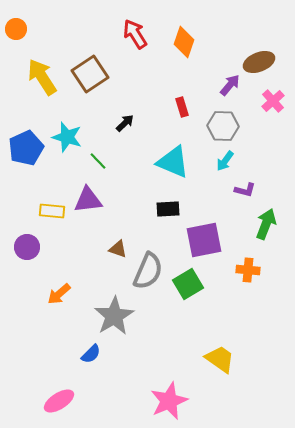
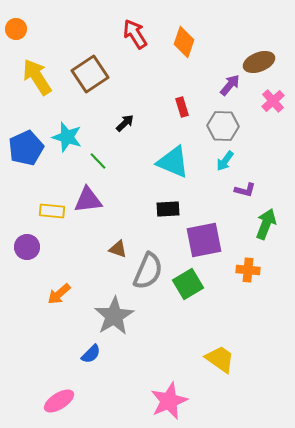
yellow arrow: moved 5 px left
